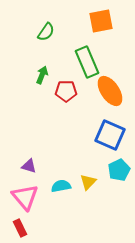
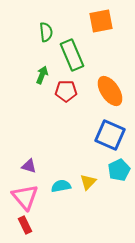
green semicircle: rotated 42 degrees counterclockwise
green rectangle: moved 15 px left, 7 px up
red rectangle: moved 5 px right, 3 px up
